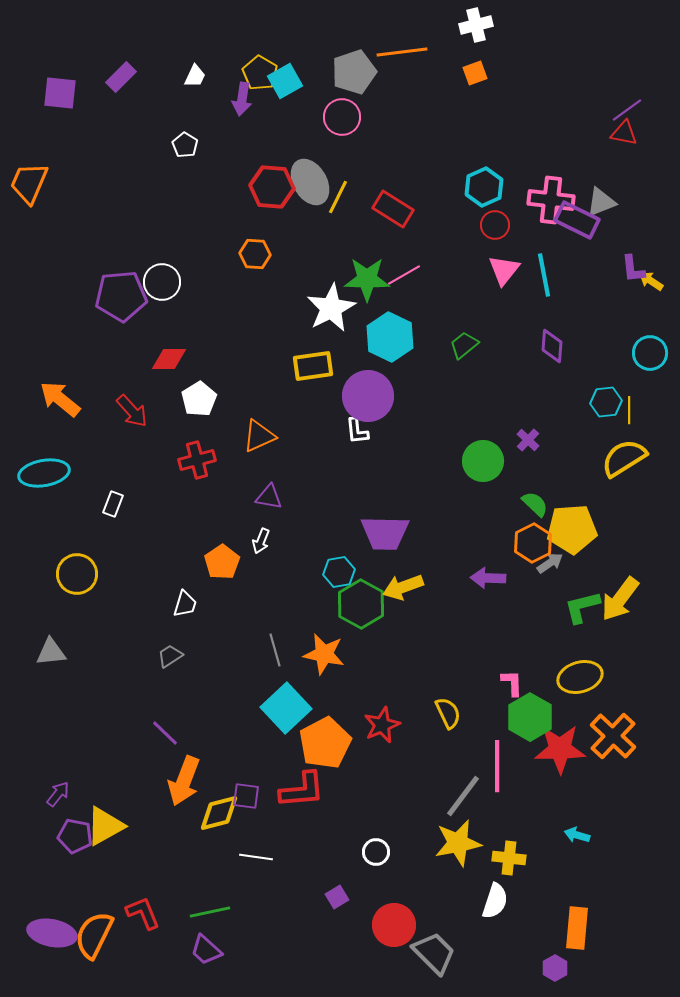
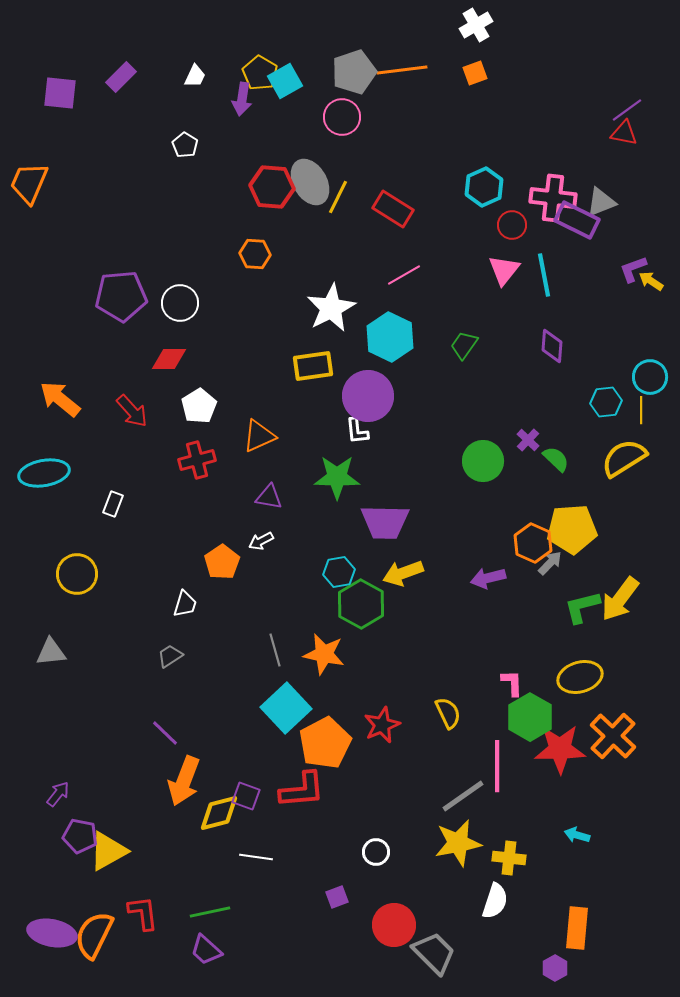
white cross at (476, 25): rotated 16 degrees counterclockwise
orange line at (402, 52): moved 18 px down
pink cross at (551, 200): moved 2 px right, 2 px up
red circle at (495, 225): moved 17 px right
purple L-shape at (633, 269): rotated 76 degrees clockwise
green star at (367, 279): moved 30 px left, 198 px down
white circle at (162, 282): moved 18 px right, 21 px down
green trapezoid at (464, 345): rotated 16 degrees counterclockwise
cyan circle at (650, 353): moved 24 px down
white pentagon at (199, 399): moved 7 px down
yellow line at (629, 410): moved 12 px right
green semicircle at (535, 504): moved 21 px right, 45 px up
purple trapezoid at (385, 533): moved 11 px up
white arrow at (261, 541): rotated 40 degrees clockwise
orange hexagon at (533, 543): rotated 9 degrees counterclockwise
gray arrow at (550, 563): rotated 12 degrees counterclockwise
purple arrow at (488, 578): rotated 16 degrees counterclockwise
yellow arrow at (403, 587): moved 14 px up
purple square at (246, 796): rotated 12 degrees clockwise
gray line at (463, 796): rotated 18 degrees clockwise
yellow triangle at (105, 826): moved 3 px right, 25 px down
purple pentagon at (75, 836): moved 5 px right
purple square at (337, 897): rotated 10 degrees clockwise
red L-shape at (143, 913): rotated 15 degrees clockwise
